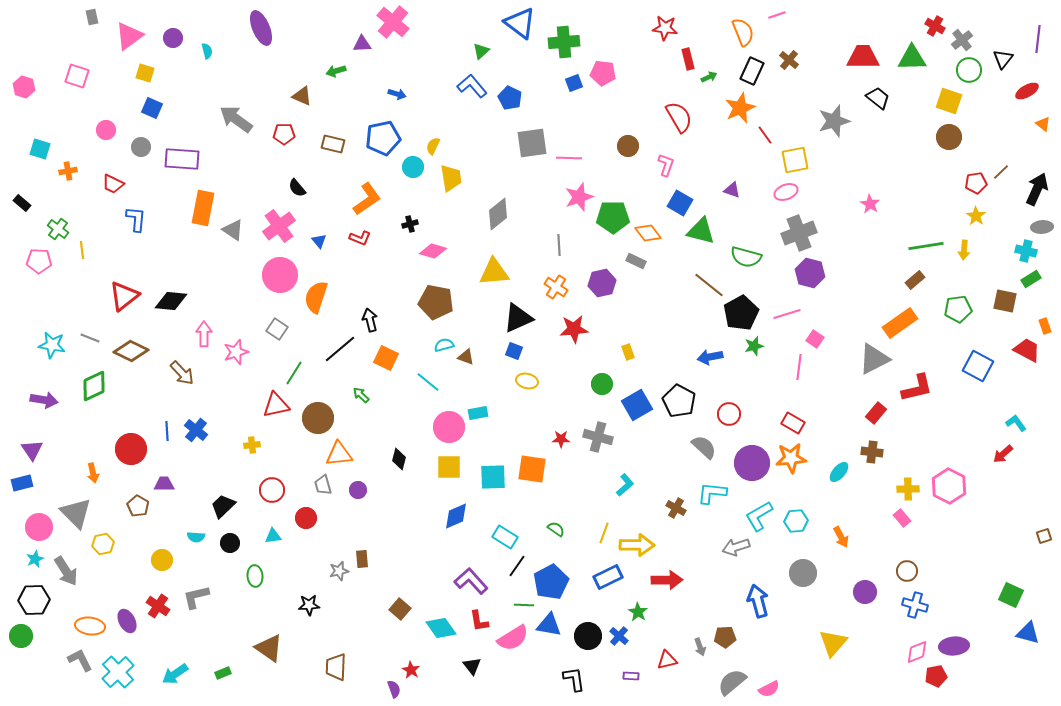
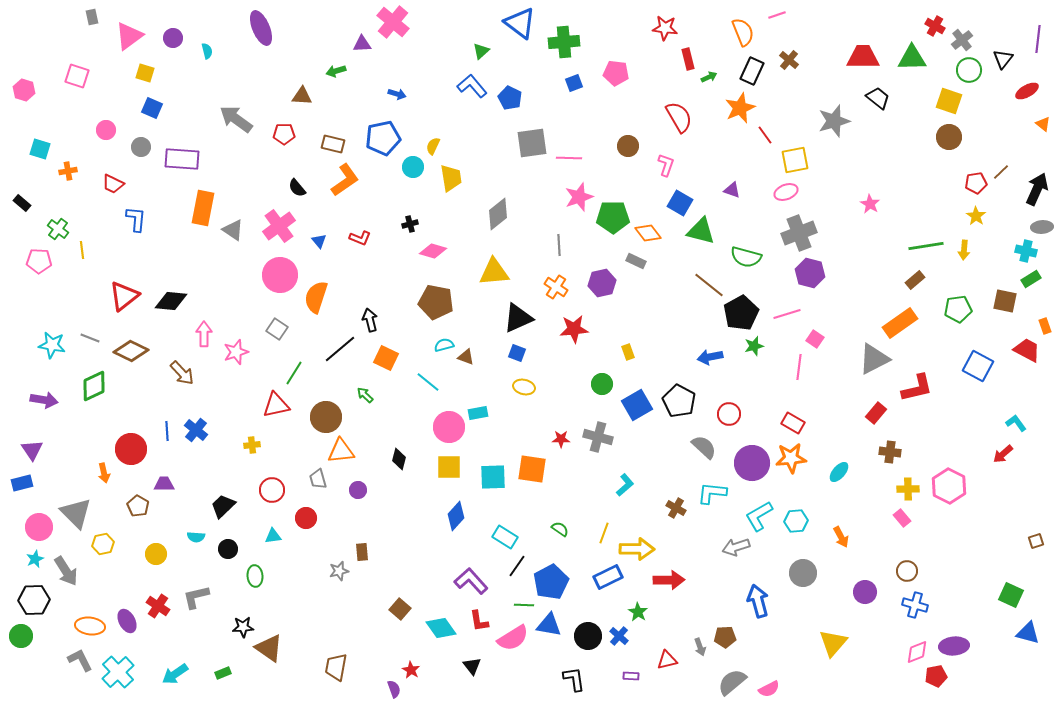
pink pentagon at (603, 73): moved 13 px right
pink hexagon at (24, 87): moved 3 px down
brown triangle at (302, 96): rotated 20 degrees counterclockwise
orange L-shape at (367, 199): moved 22 px left, 19 px up
blue square at (514, 351): moved 3 px right, 2 px down
yellow ellipse at (527, 381): moved 3 px left, 6 px down
green arrow at (361, 395): moved 4 px right
brown circle at (318, 418): moved 8 px right, 1 px up
brown cross at (872, 452): moved 18 px right
orange triangle at (339, 454): moved 2 px right, 3 px up
orange arrow at (93, 473): moved 11 px right
gray trapezoid at (323, 485): moved 5 px left, 6 px up
blue diamond at (456, 516): rotated 24 degrees counterclockwise
green semicircle at (556, 529): moved 4 px right
brown square at (1044, 536): moved 8 px left, 5 px down
black circle at (230, 543): moved 2 px left, 6 px down
yellow arrow at (637, 545): moved 4 px down
brown rectangle at (362, 559): moved 7 px up
yellow circle at (162, 560): moved 6 px left, 6 px up
red arrow at (667, 580): moved 2 px right
black star at (309, 605): moved 66 px left, 22 px down
brown trapezoid at (336, 667): rotated 8 degrees clockwise
